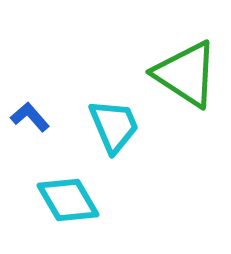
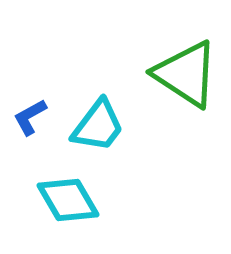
blue L-shape: rotated 78 degrees counterclockwise
cyan trapezoid: moved 16 px left; rotated 60 degrees clockwise
